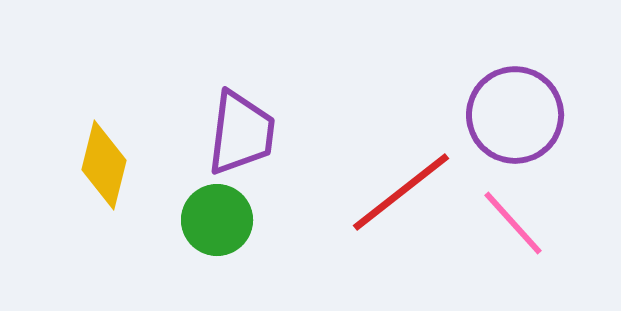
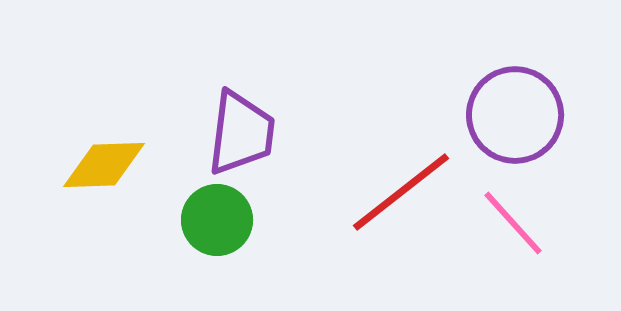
yellow diamond: rotated 74 degrees clockwise
